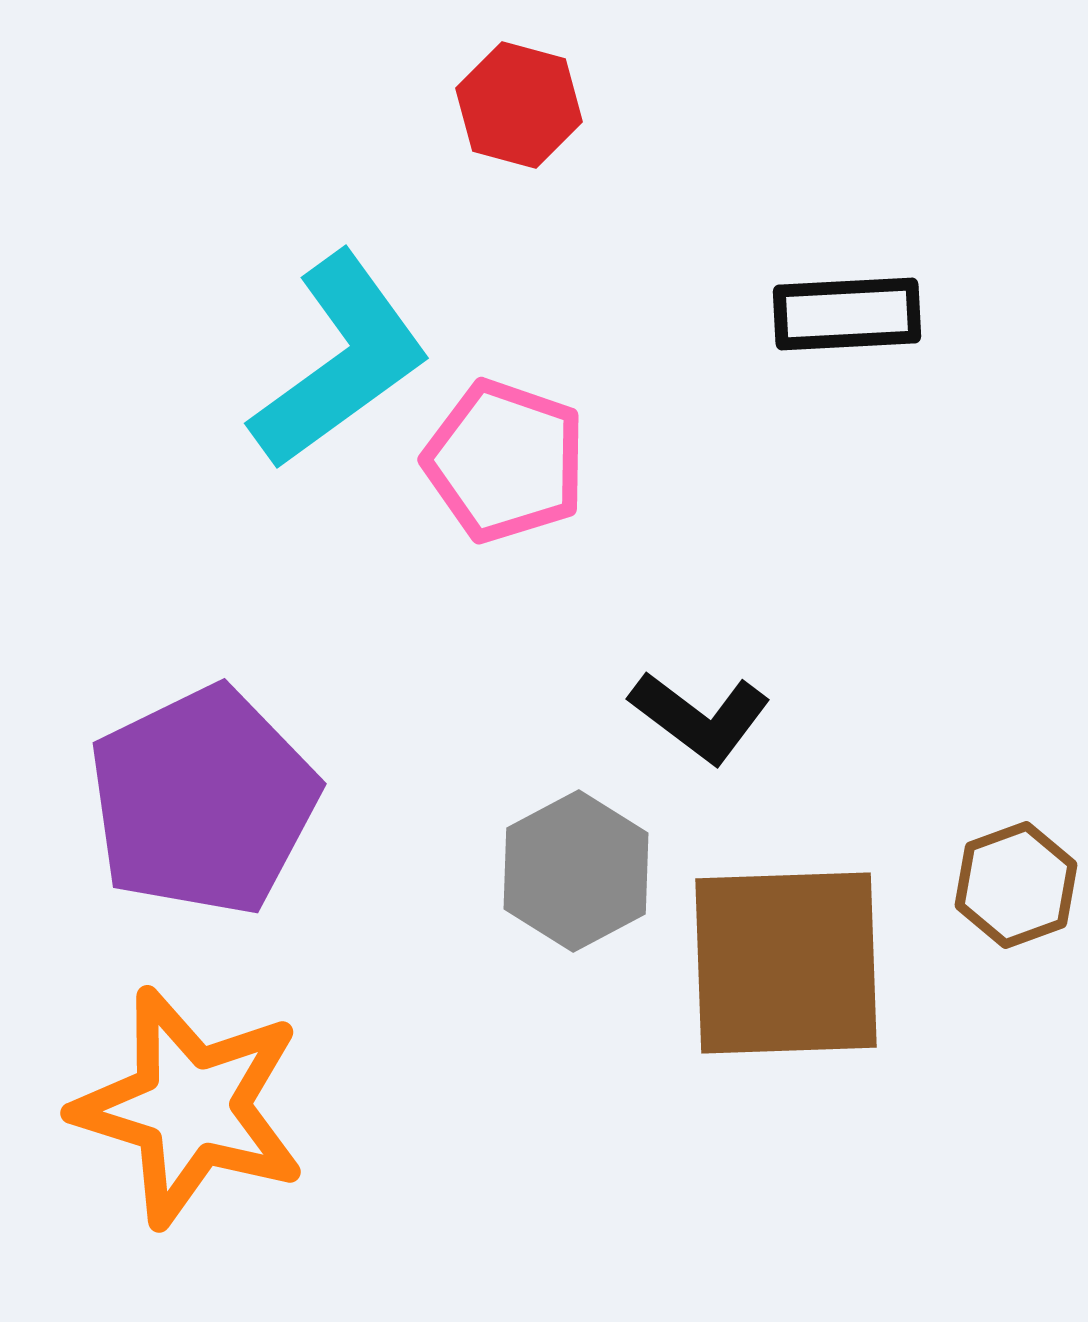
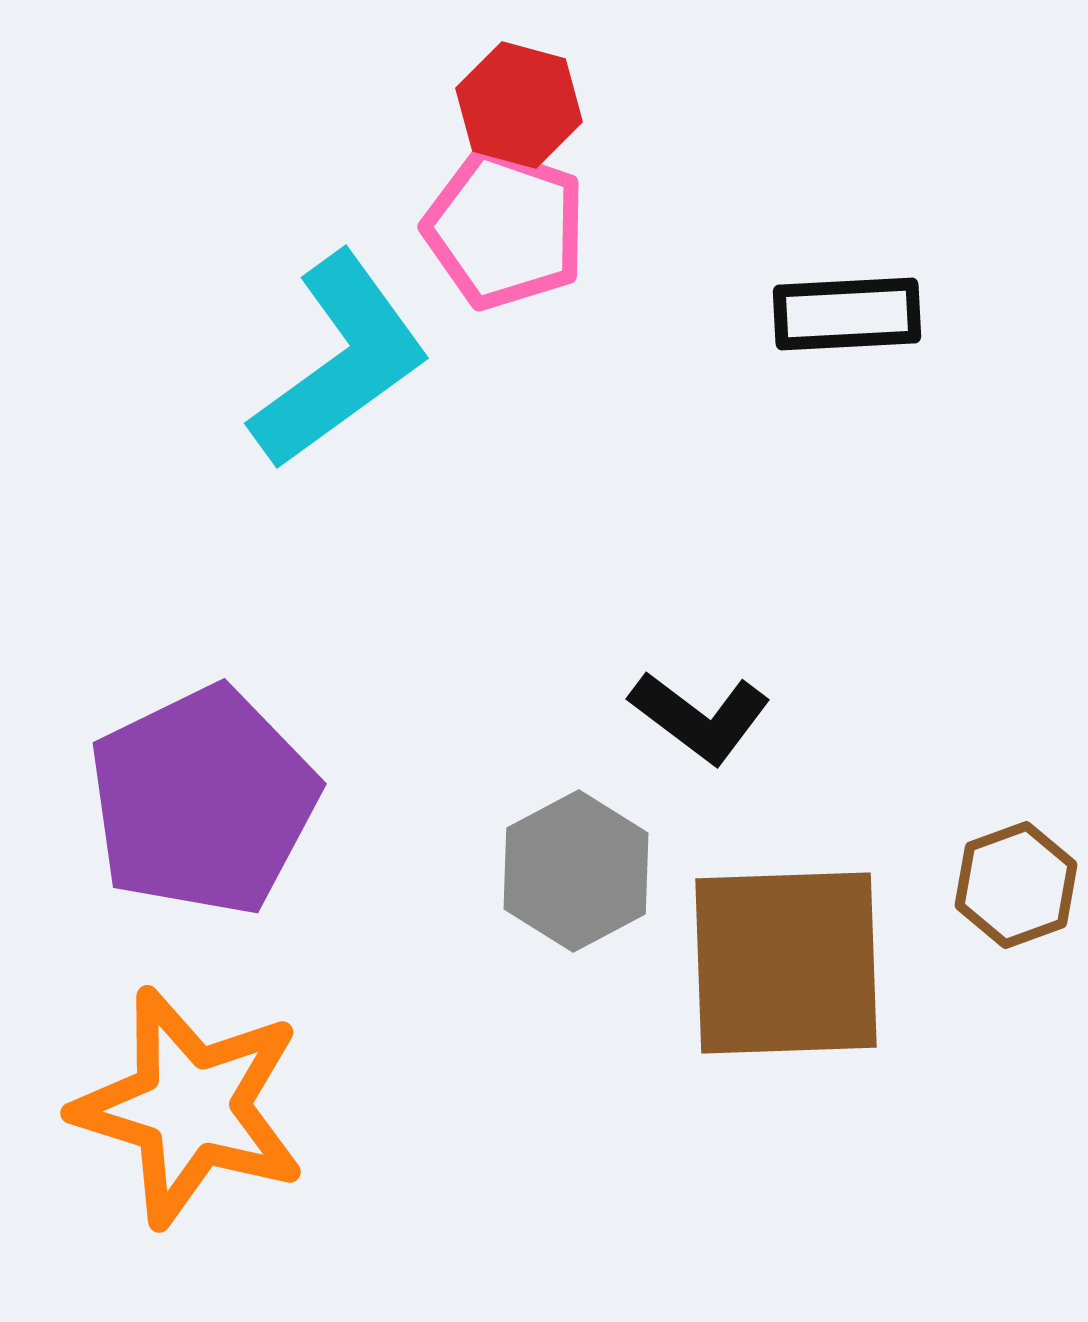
pink pentagon: moved 233 px up
